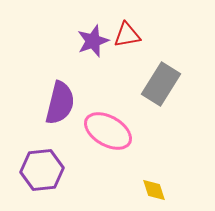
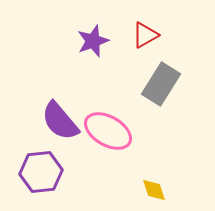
red triangle: moved 18 px right; rotated 20 degrees counterclockwise
purple semicircle: moved 18 px down; rotated 126 degrees clockwise
purple hexagon: moved 1 px left, 2 px down
